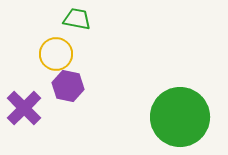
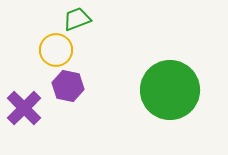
green trapezoid: rotated 32 degrees counterclockwise
yellow circle: moved 4 px up
green circle: moved 10 px left, 27 px up
